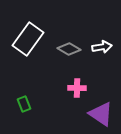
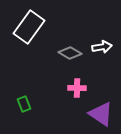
white rectangle: moved 1 px right, 12 px up
gray diamond: moved 1 px right, 4 px down
